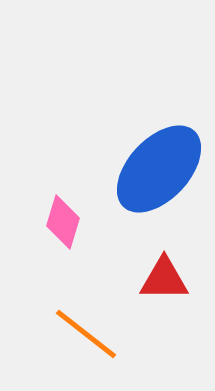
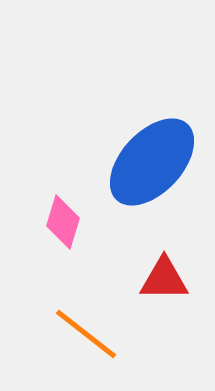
blue ellipse: moved 7 px left, 7 px up
